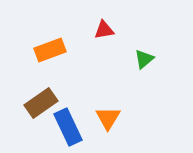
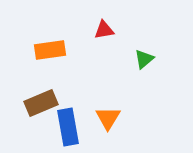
orange rectangle: rotated 12 degrees clockwise
brown rectangle: rotated 12 degrees clockwise
blue rectangle: rotated 15 degrees clockwise
